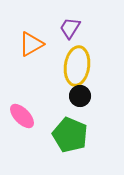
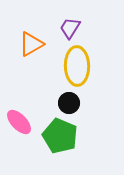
yellow ellipse: rotated 9 degrees counterclockwise
black circle: moved 11 px left, 7 px down
pink ellipse: moved 3 px left, 6 px down
green pentagon: moved 10 px left, 1 px down
